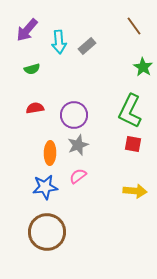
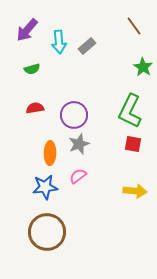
gray star: moved 1 px right, 1 px up
